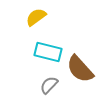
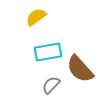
cyan rectangle: rotated 24 degrees counterclockwise
gray semicircle: moved 2 px right
